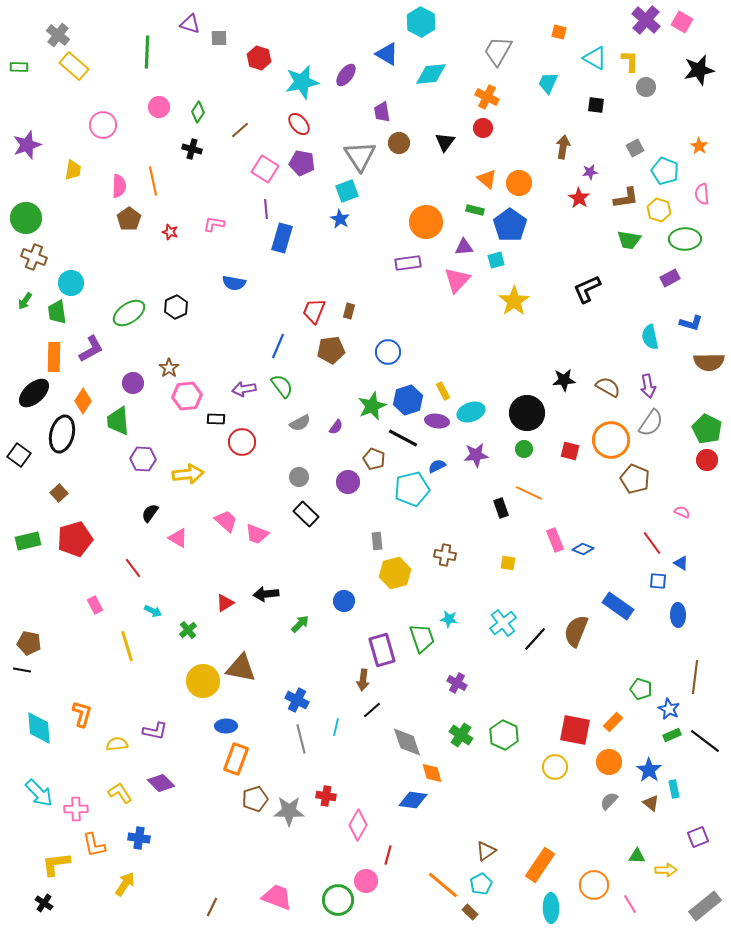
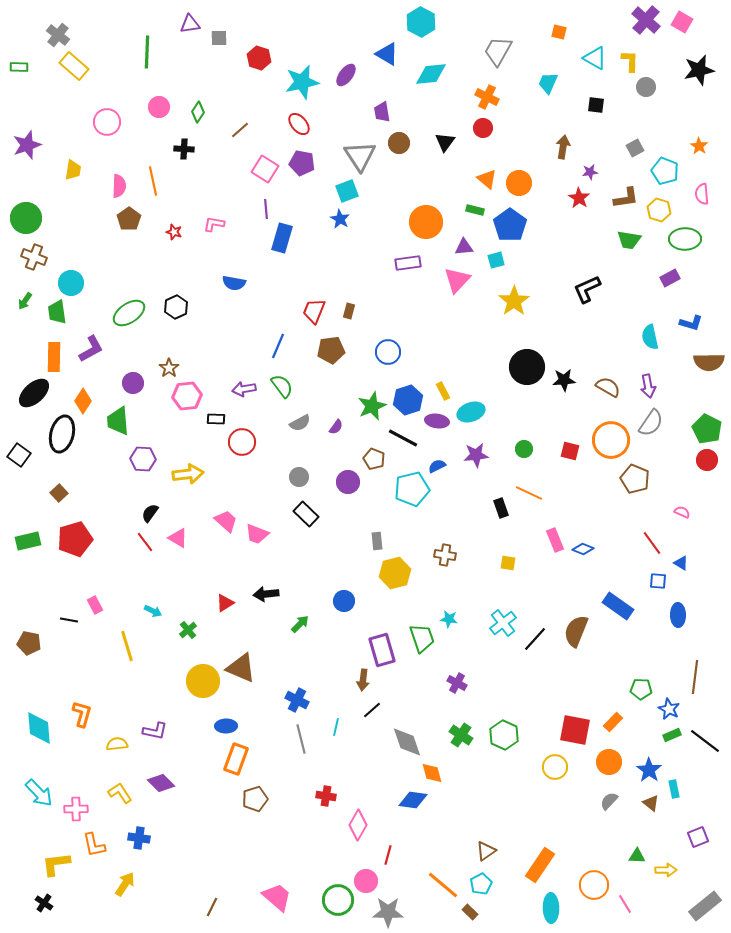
purple triangle at (190, 24): rotated 25 degrees counterclockwise
pink circle at (103, 125): moved 4 px right, 3 px up
black cross at (192, 149): moved 8 px left; rotated 12 degrees counterclockwise
red star at (170, 232): moved 4 px right
black circle at (527, 413): moved 46 px up
red line at (133, 568): moved 12 px right, 26 px up
brown triangle at (241, 668): rotated 12 degrees clockwise
black line at (22, 670): moved 47 px right, 50 px up
green pentagon at (641, 689): rotated 15 degrees counterclockwise
gray star at (289, 811): moved 99 px right, 101 px down
pink trapezoid at (277, 897): rotated 20 degrees clockwise
pink line at (630, 904): moved 5 px left
